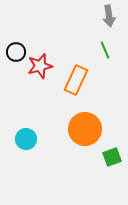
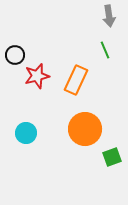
black circle: moved 1 px left, 3 px down
red star: moved 3 px left, 10 px down
cyan circle: moved 6 px up
